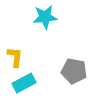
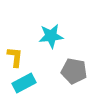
cyan star: moved 6 px right, 19 px down
